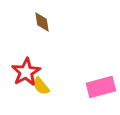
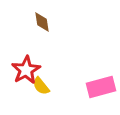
red star: moved 2 px up
